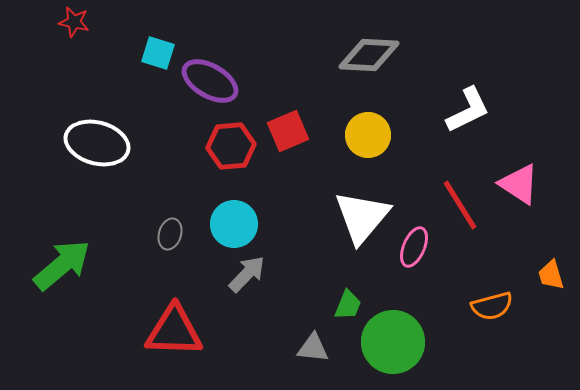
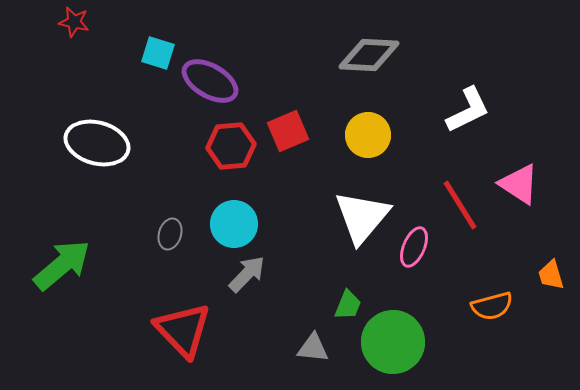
red triangle: moved 9 px right, 1 px up; rotated 44 degrees clockwise
